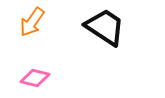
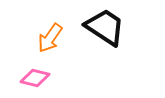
orange arrow: moved 18 px right, 16 px down
